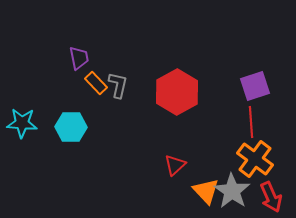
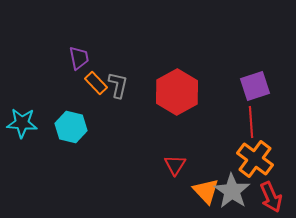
cyan hexagon: rotated 12 degrees clockwise
red triangle: rotated 15 degrees counterclockwise
